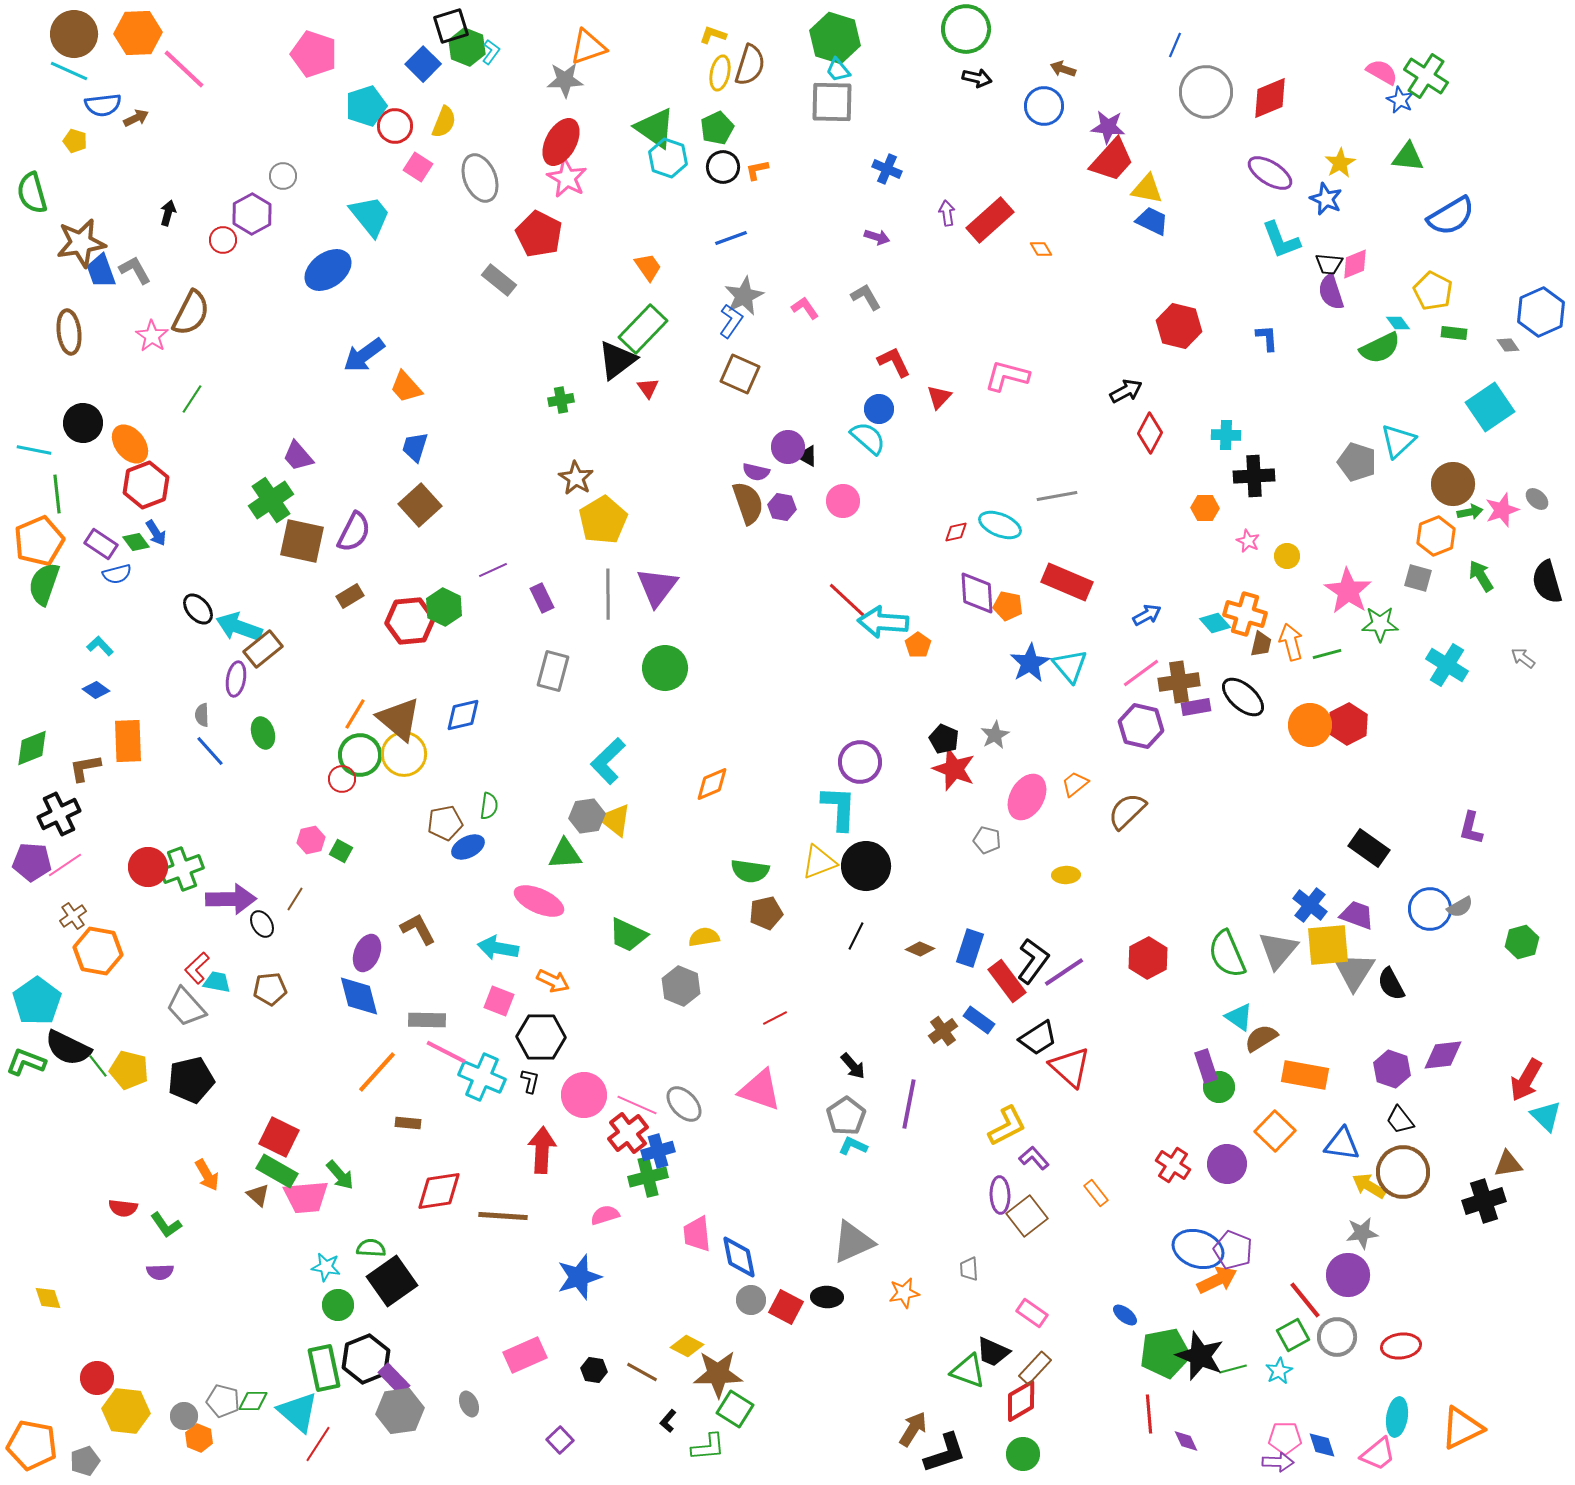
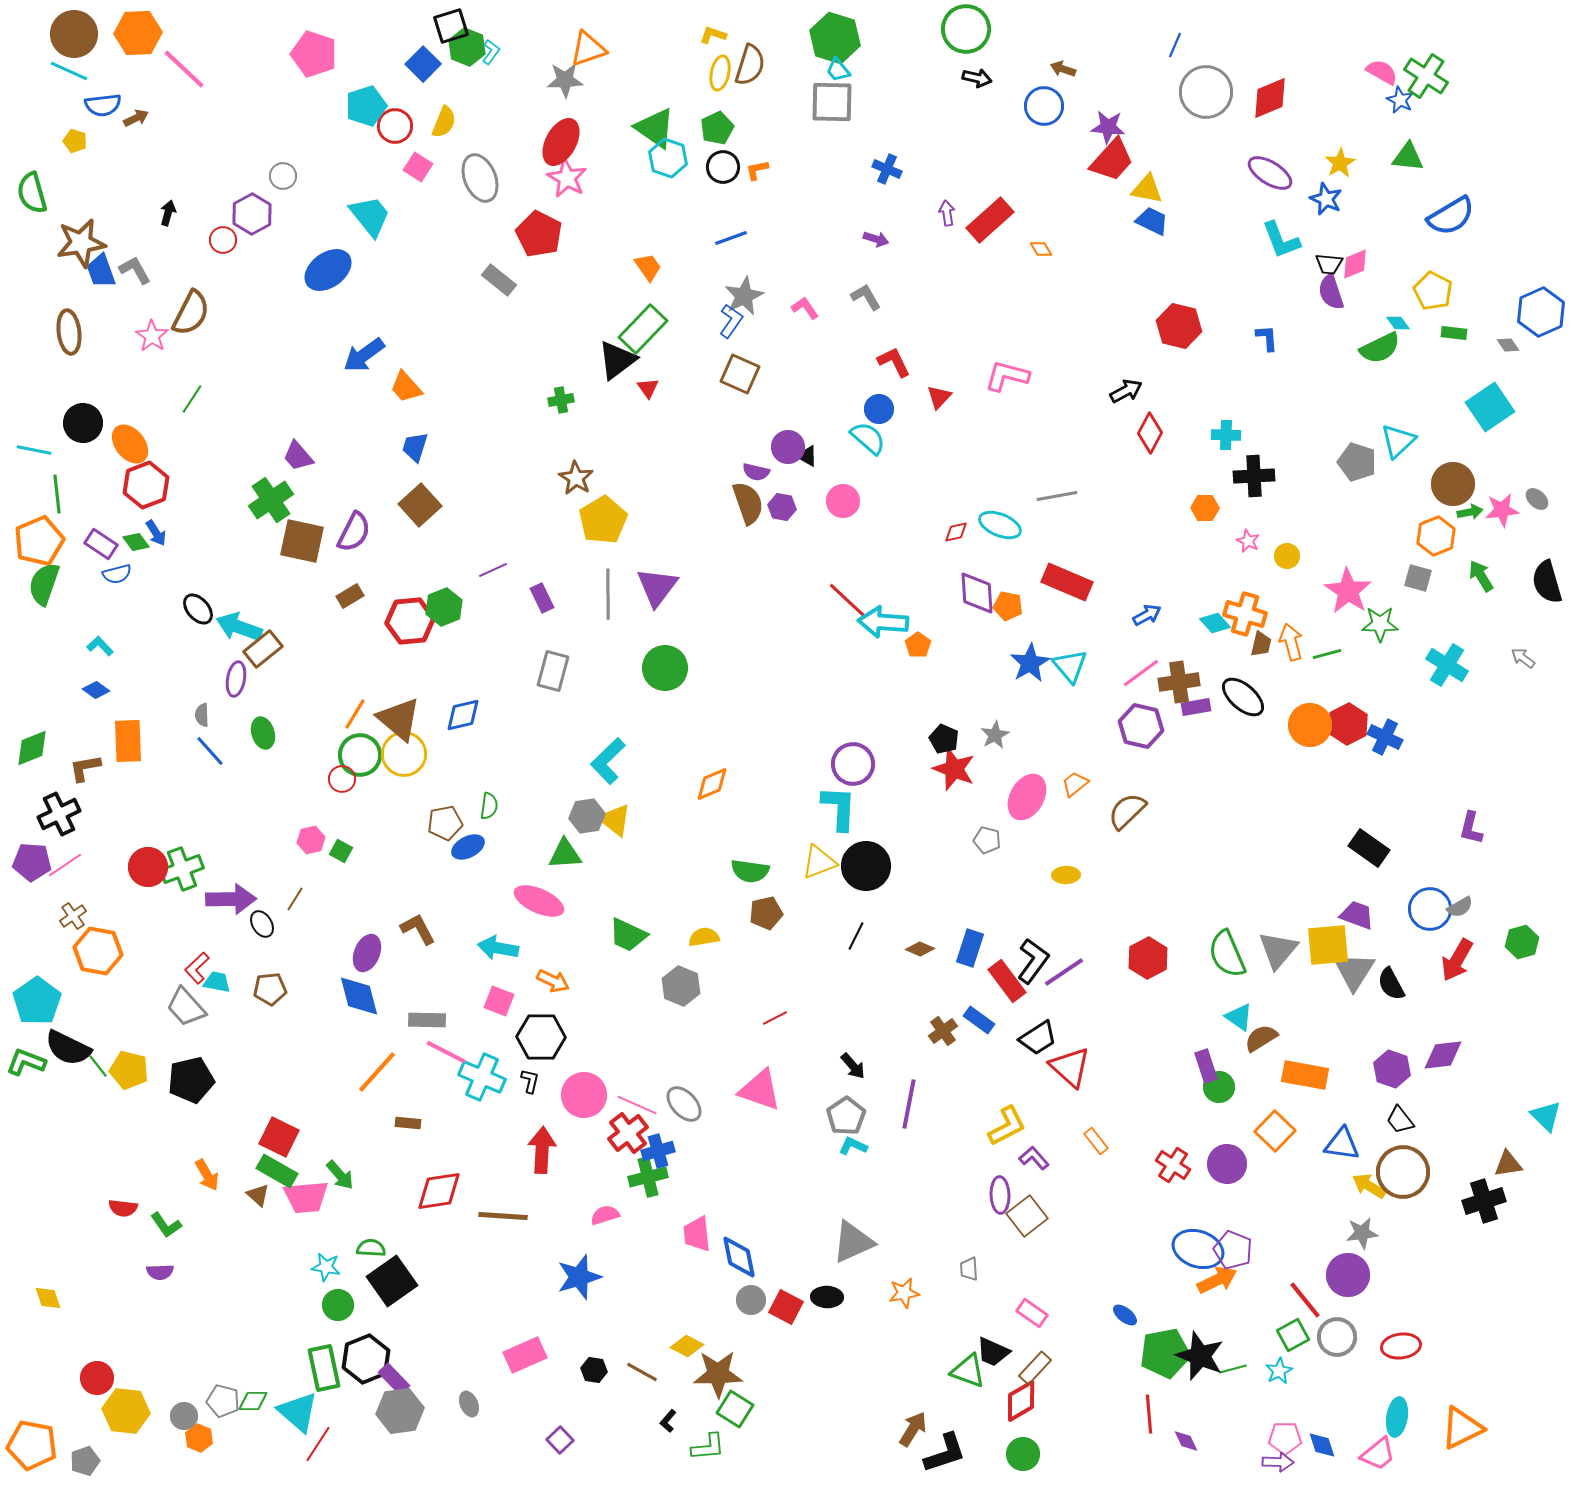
orange triangle at (588, 47): moved 2 px down
purple arrow at (877, 237): moved 1 px left, 2 px down
pink star at (1502, 510): rotated 12 degrees clockwise
green hexagon at (444, 607): rotated 12 degrees clockwise
purple circle at (860, 762): moved 7 px left, 2 px down
blue cross at (1310, 905): moved 75 px right, 168 px up; rotated 12 degrees counterclockwise
red arrow at (1526, 1080): moved 69 px left, 120 px up
orange rectangle at (1096, 1193): moved 52 px up
